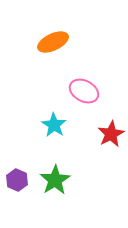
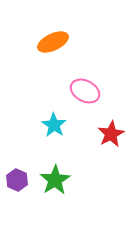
pink ellipse: moved 1 px right
